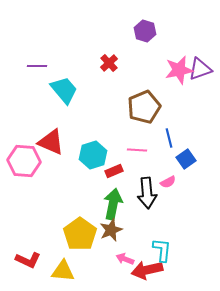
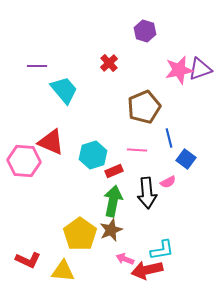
blue square: rotated 18 degrees counterclockwise
green arrow: moved 3 px up
cyan L-shape: rotated 75 degrees clockwise
